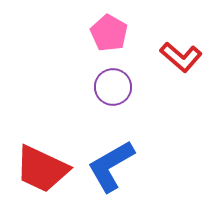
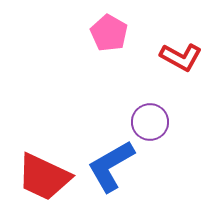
red L-shape: rotated 12 degrees counterclockwise
purple circle: moved 37 px right, 35 px down
red trapezoid: moved 2 px right, 8 px down
